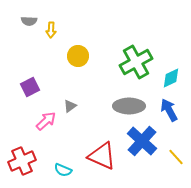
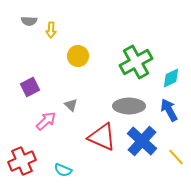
gray triangle: moved 1 px right, 1 px up; rotated 40 degrees counterclockwise
red triangle: moved 19 px up
